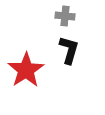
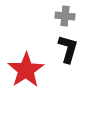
black L-shape: moved 1 px left, 1 px up
